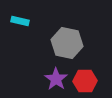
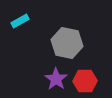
cyan rectangle: rotated 42 degrees counterclockwise
